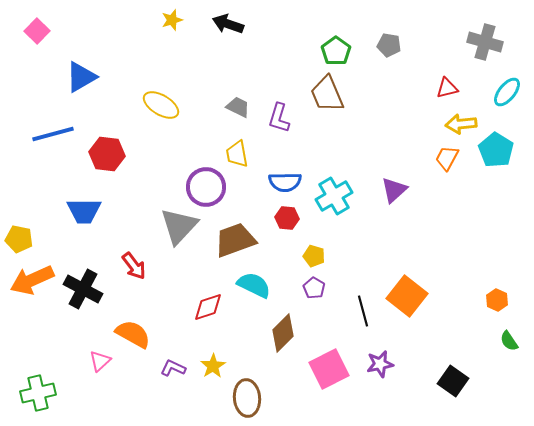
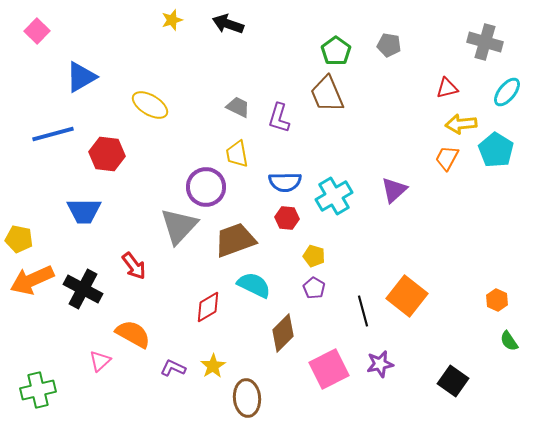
yellow ellipse at (161, 105): moved 11 px left
red diamond at (208, 307): rotated 12 degrees counterclockwise
green cross at (38, 393): moved 3 px up
